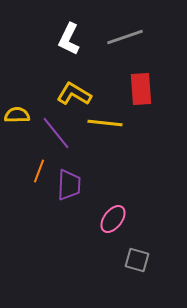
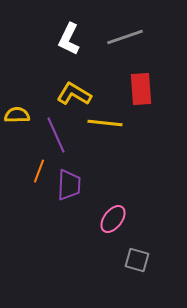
purple line: moved 2 px down; rotated 15 degrees clockwise
